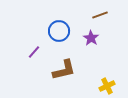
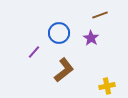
blue circle: moved 2 px down
brown L-shape: rotated 25 degrees counterclockwise
yellow cross: rotated 14 degrees clockwise
